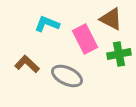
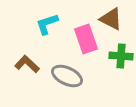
cyan L-shape: rotated 40 degrees counterclockwise
pink rectangle: moved 1 px right; rotated 8 degrees clockwise
green cross: moved 2 px right, 2 px down; rotated 15 degrees clockwise
